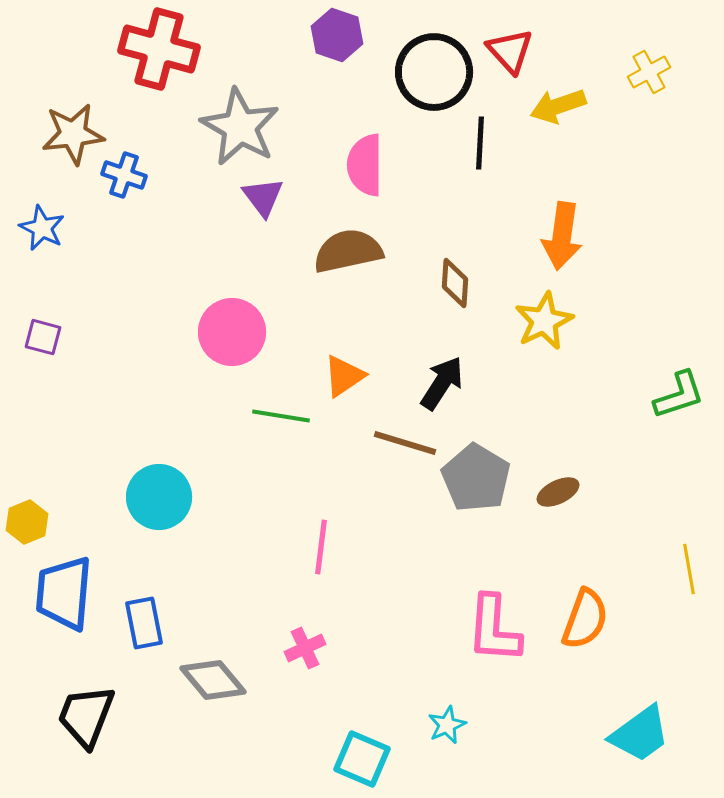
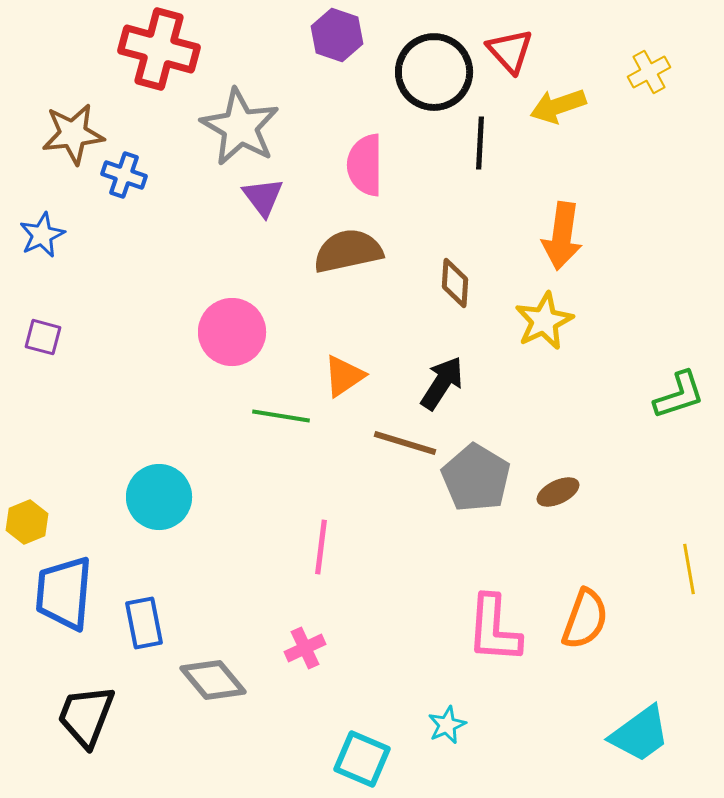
blue star: moved 7 px down; rotated 21 degrees clockwise
